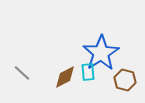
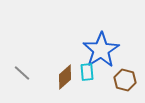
blue star: moved 3 px up
cyan rectangle: moved 1 px left
brown diamond: rotated 15 degrees counterclockwise
